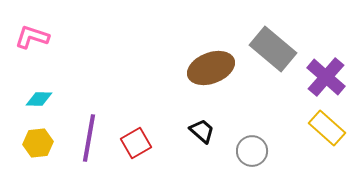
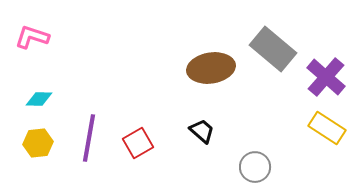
brown ellipse: rotated 12 degrees clockwise
yellow rectangle: rotated 9 degrees counterclockwise
red square: moved 2 px right
gray circle: moved 3 px right, 16 px down
